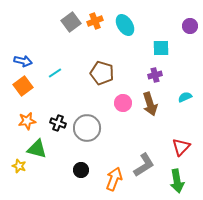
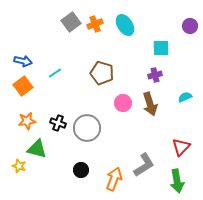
orange cross: moved 3 px down
